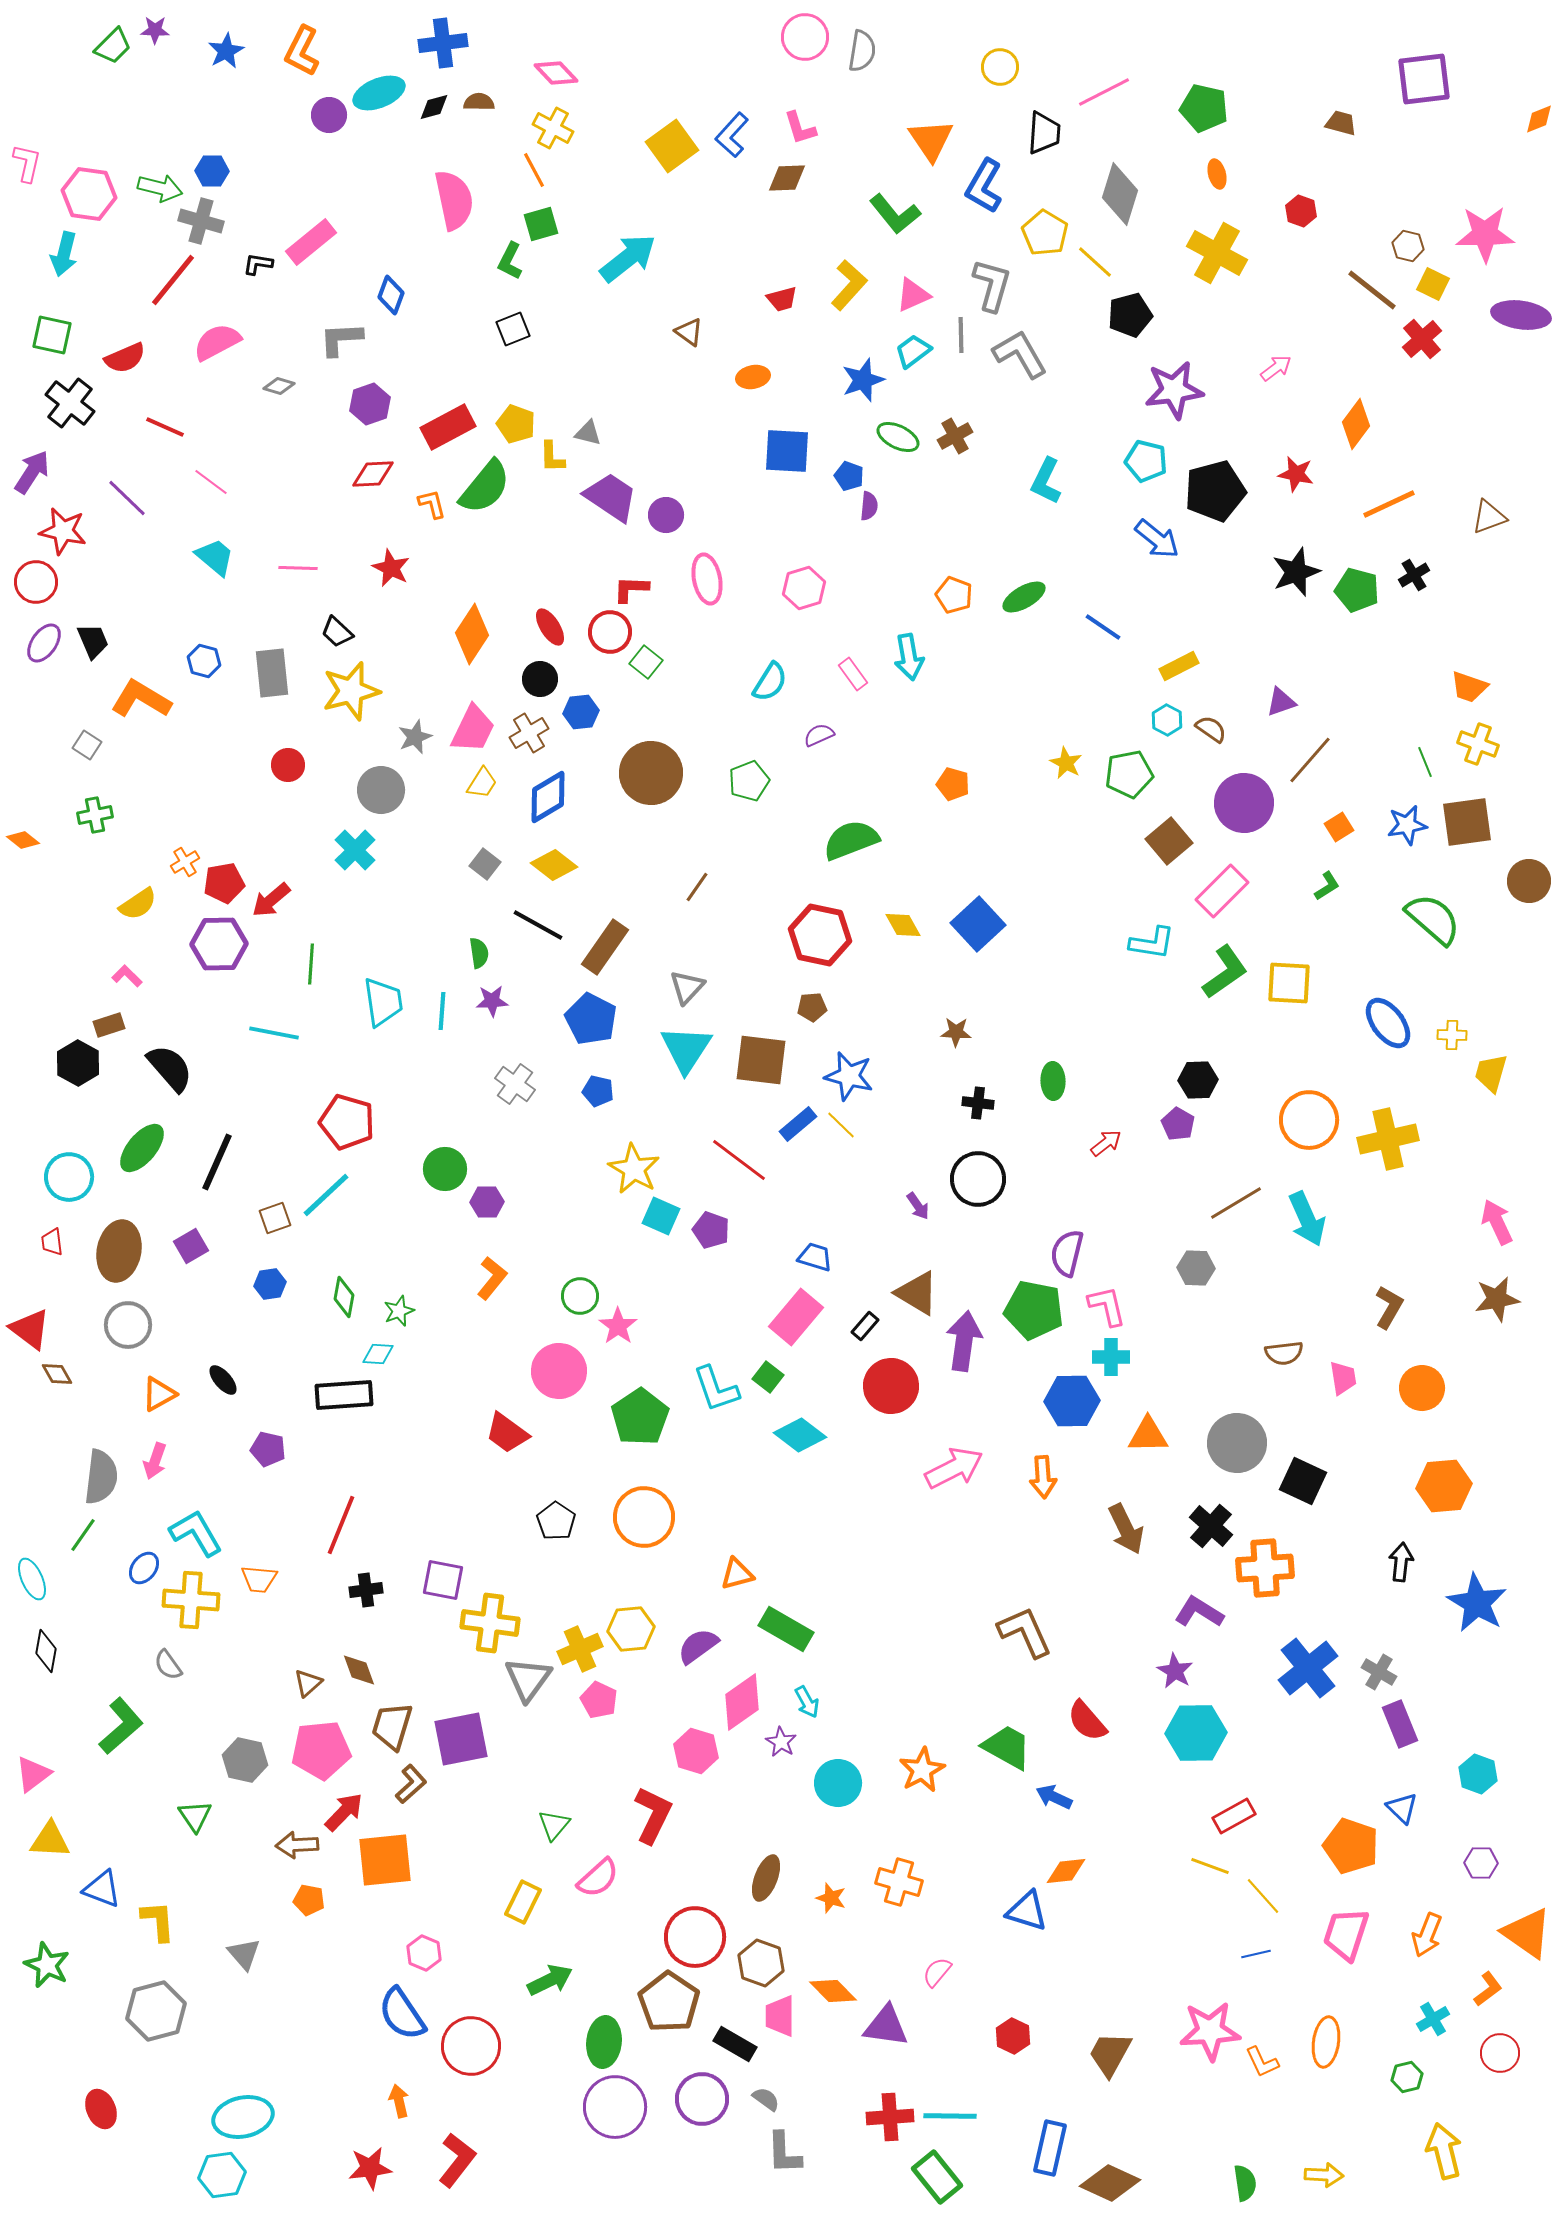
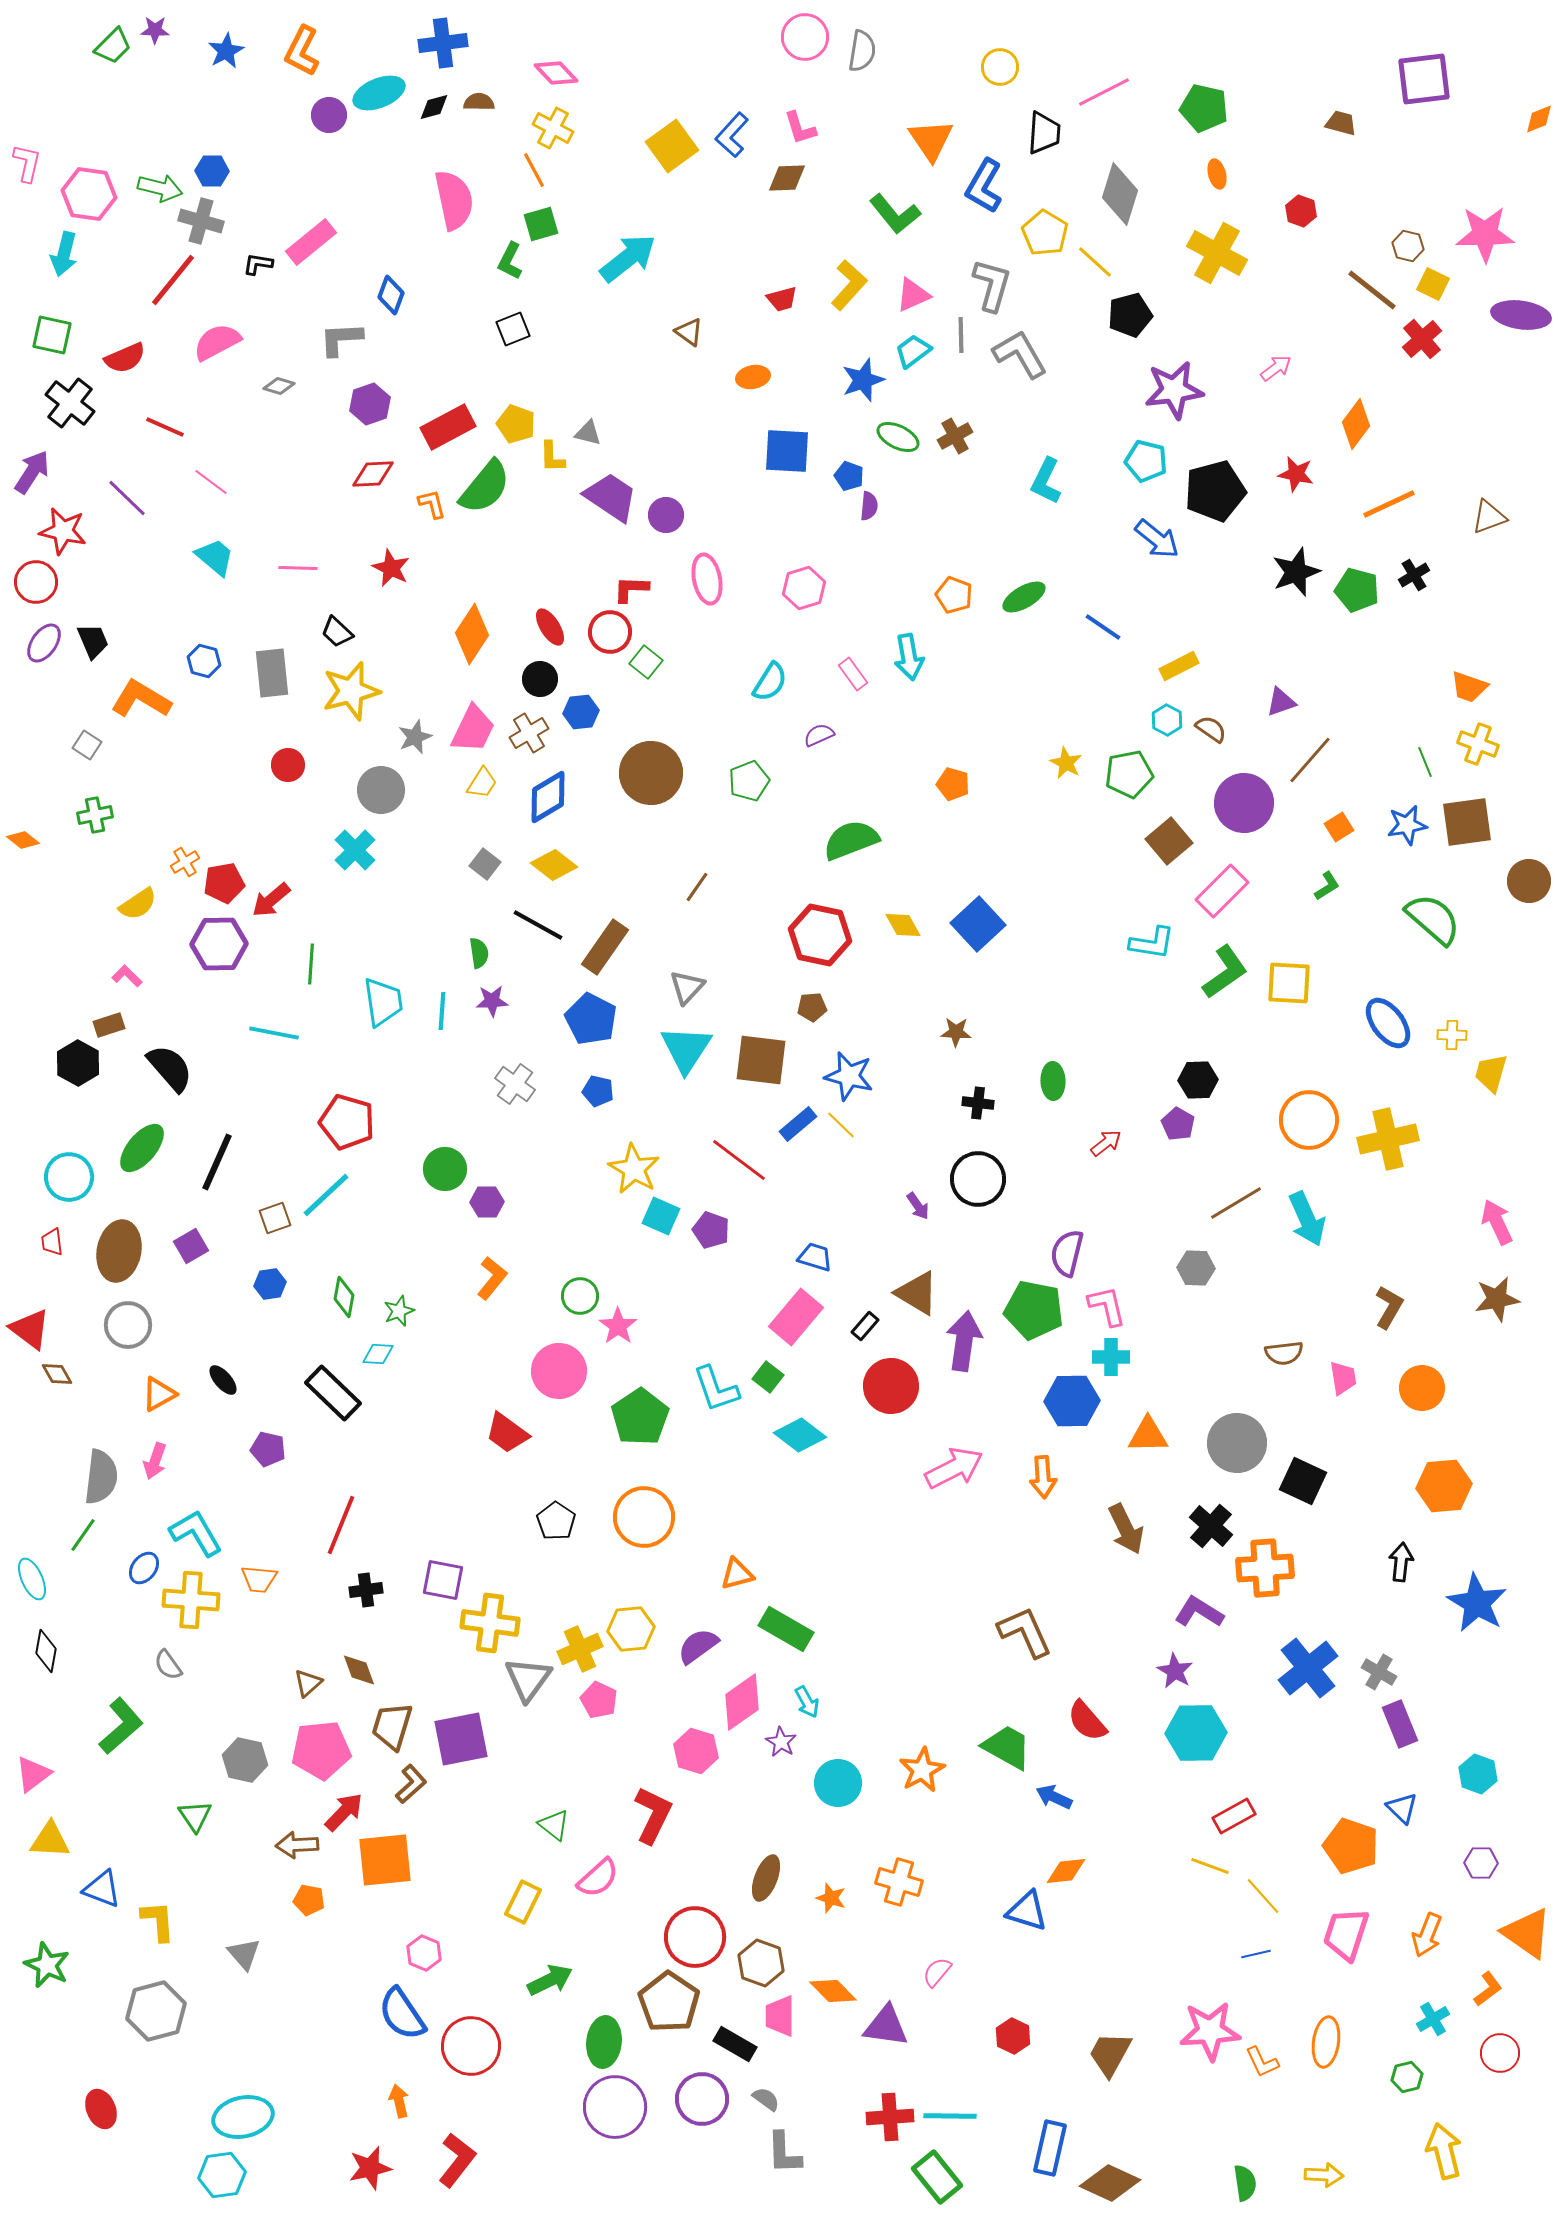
black rectangle at (344, 1395): moved 11 px left, 2 px up; rotated 48 degrees clockwise
green triangle at (554, 1825): rotated 32 degrees counterclockwise
red star at (370, 2168): rotated 6 degrees counterclockwise
